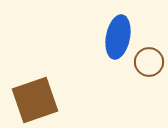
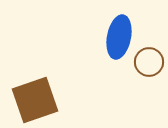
blue ellipse: moved 1 px right
